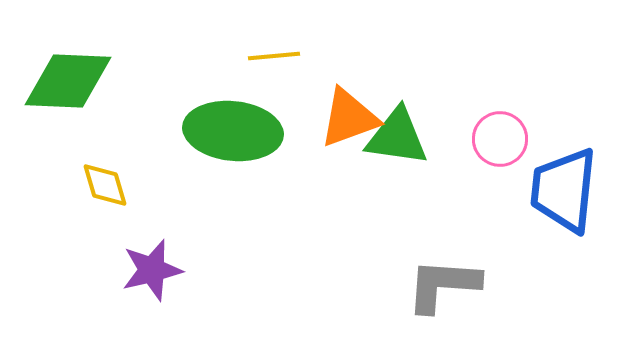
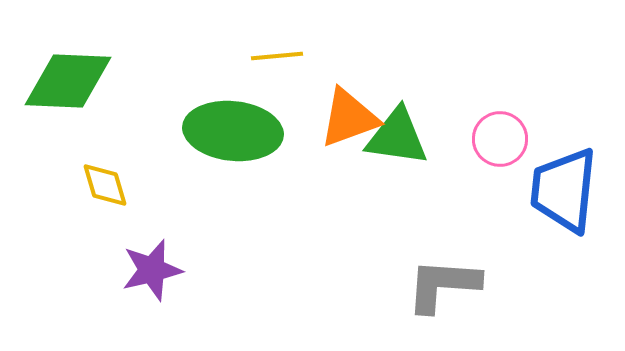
yellow line: moved 3 px right
